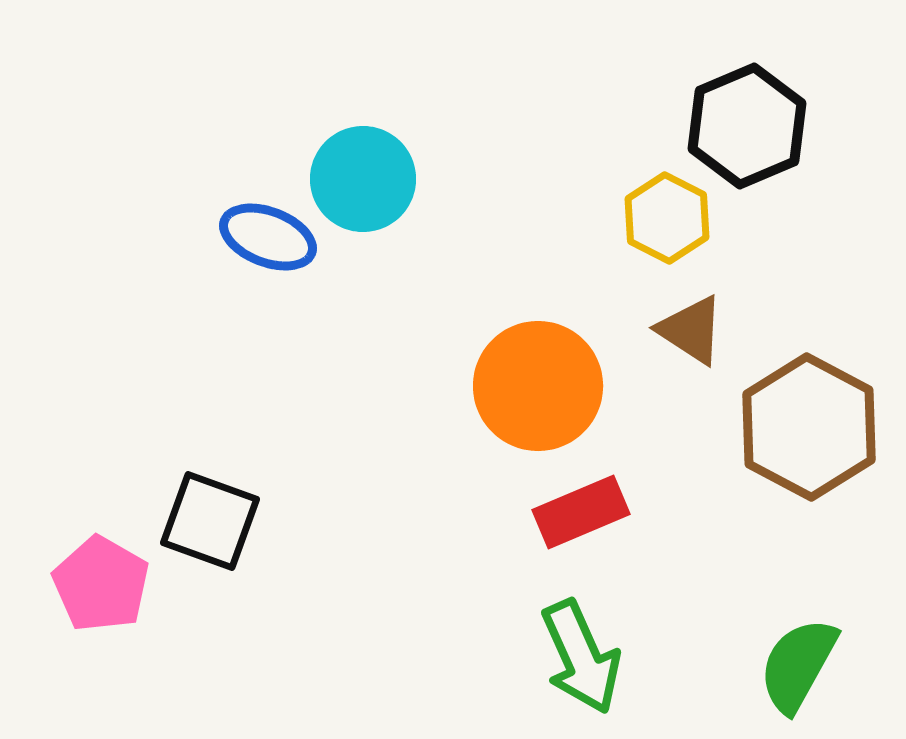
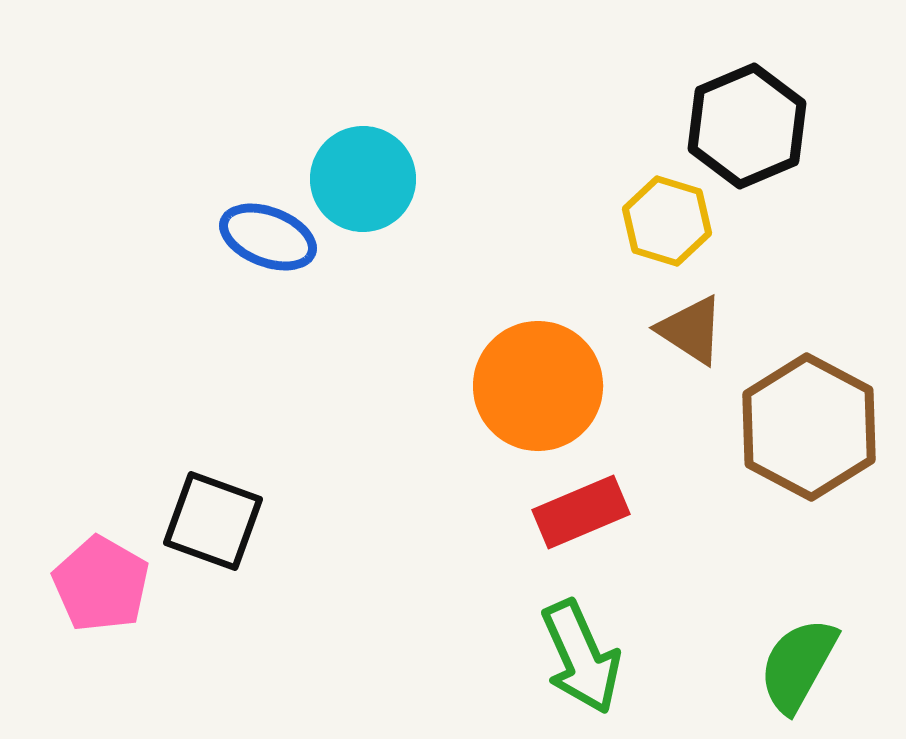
yellow hexagon: moved 3 px down; rotated 10 degrees counterclockwise
black square: moved 3 px right
